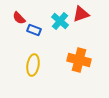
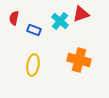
red semicircle: moved 5 px left; rotated 56 degrees clockwise
